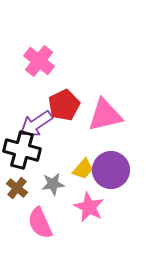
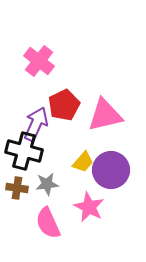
purple arrow: rotated 148 degrees clockwise
black cross: moved 2 px right, 1 px down
yellow trapezoid: moved 7 px up
gray star: moved 6 px left
brown cross: rotated 30 degrees counterclockwise
pink semicircle: moved 8 px right
